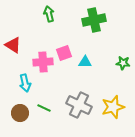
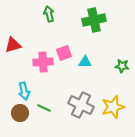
red triangle: rotated 48 degrees counterclockwise
green star: moved 1 px left, 3 px down
cyan arrow: moved 1 px left, 8 px down
gray cross: moved 2 px right
